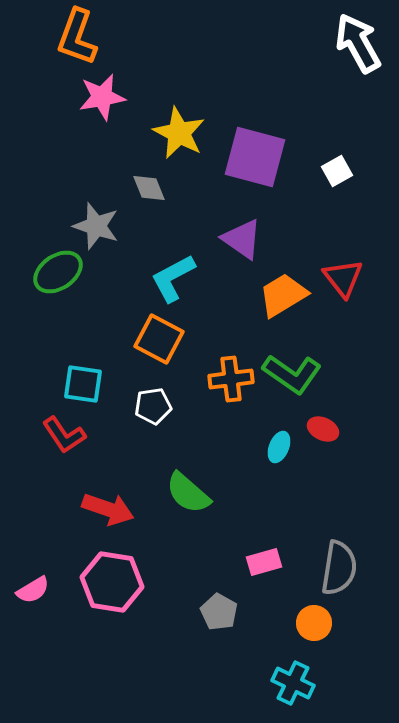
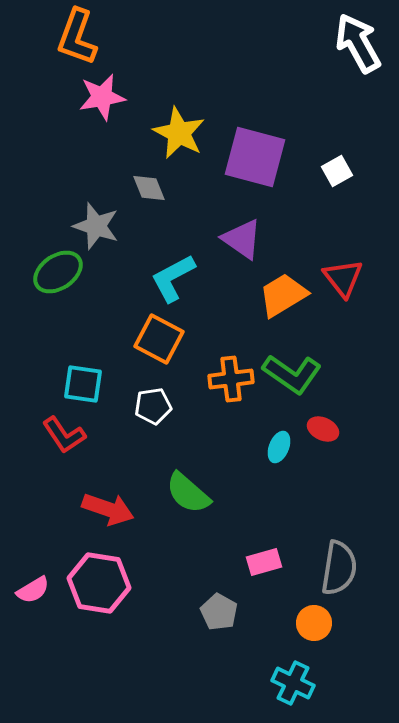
pink hexagon: moved 13 px left, 1 px down
